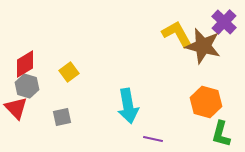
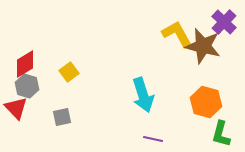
cyan arrow: moved 15 px right, 11 px up; rotated 8 degrees counterclockwise
